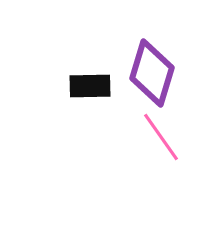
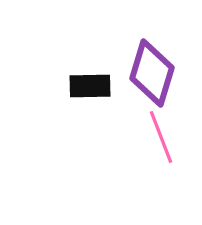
pink line: rotated 14 degrees clockwise
